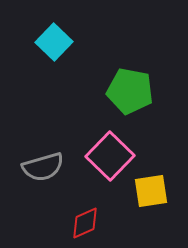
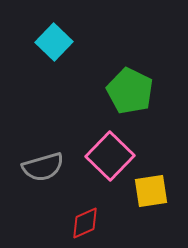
green pentagon: rotated 15 degrees clockwise
